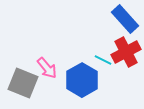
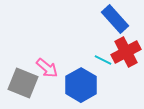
blue rectangle: moved 10 px left
pink arrow: rotated 10 degrees counterclockwise
blue hexagon: moved 1 px left, 5 px down
